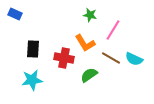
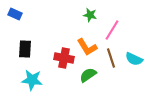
pink line: moved 1 px left
orange L-shape: moved 2 px right, 4 px down
black rectangle: moved 8 px left
brown line: rotated 42 degrees clockwise
green semicircle: moved 1 px left
cyan star: rotated 15 degrees clockwise
